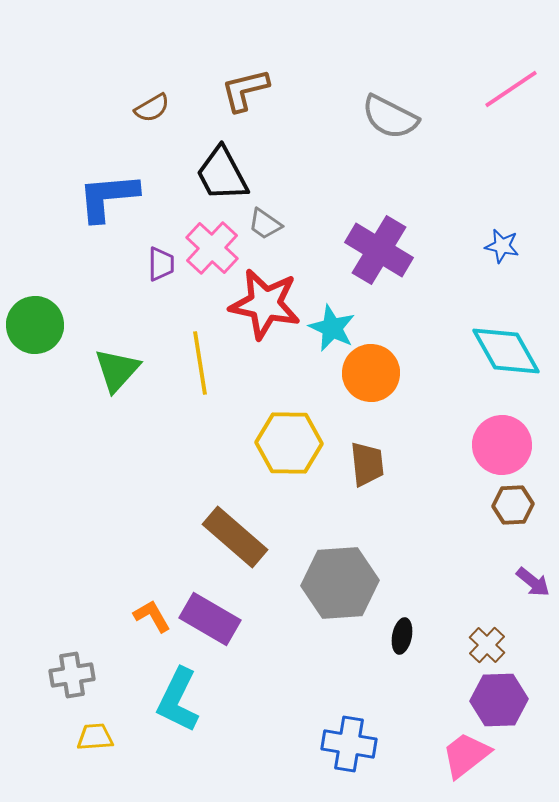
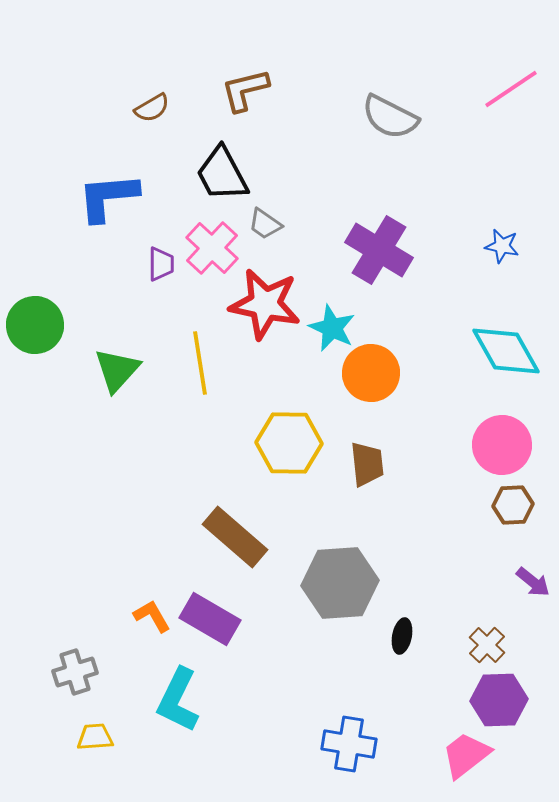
gray cross: moved 3 px right, 3 px up; rotated 9 degrees counterclockwise
